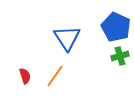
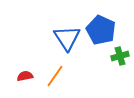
blue pentagon: moved 15 px left, 3 px down
red semicircle: rotated 84 degrees counterclockwise
